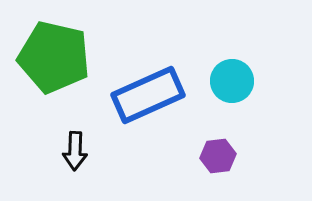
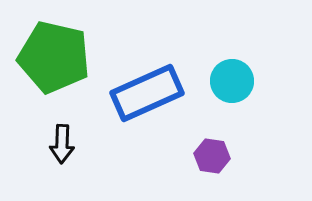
blue rectangle: moved 1 px left, 2 px up
black arrow: moved 13 px left, 7 px up
purple hexagon: moved 6 px left; rotated 16 degrees clockwise
